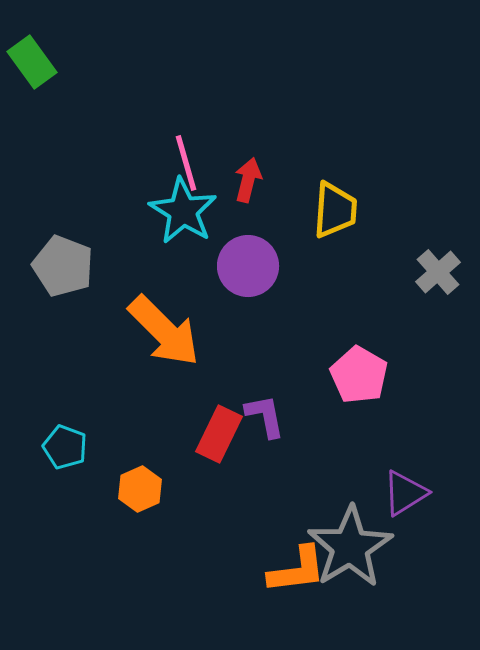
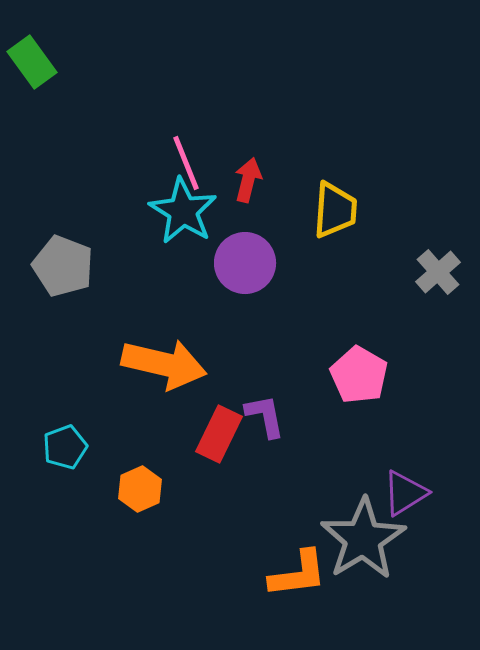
pink line: rotated 6 degrees counterclockwise
purple circle: moved 3 px left, 3 px up
orange arrow: moved 33 px down; rotated 32 degrees counterclockwise
cyan pentagon: rotated 30 degrees clockwise
gray star: moved 13 px right, 8 px up
orange L-shape: moved 1 px right, 4 px down
